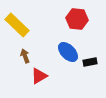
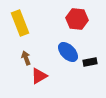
yellow rectangle: moved 3 px right, 2 px up; rotated 25 degrees clockwise
brown arrow: moved 1 px right, 2 px down
